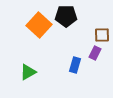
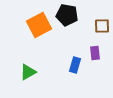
black pentagon: moved 1 px right, 1 px up; rotated 10 degrees clockwise
orange square: rotated 20 degrees clockwise
brown square: moved 9 px up
purple rectangle: rotated 32 degrees counterclockwise
